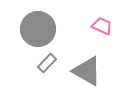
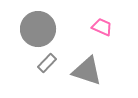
pink trapezoid: moved 1 px down
gray triangle: rotated 12 degrees counterclockwise
